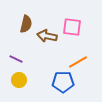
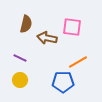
brown arrow: moved 2 px down
purple line: moved 4 px right, 1 px up
yellow circle: moved 1 px right
